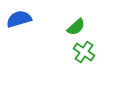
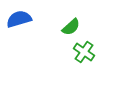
green semicircle: moved 5 px left
